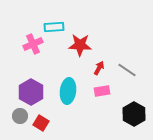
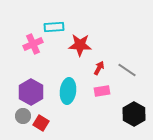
gray circle: moved 3 px right
